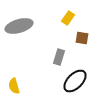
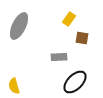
yellow rectangle: moved 1 px right, 1 px down
gray ellipse: rotated 48 degrees counterclockwise
gray rectangle: rotated 70 degrees clockwise
black ellipse: moved 1 px down
